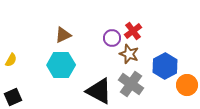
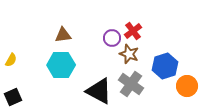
brown triangle: rotated 18 degrees clockwise
blue hexagon: rotated 10 degrees clockwise
orange circle: moved 1 px down
